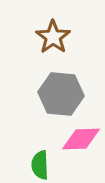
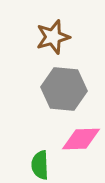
brown star: rotated 20 degrees clockwise
gray hexagon: moved 3 px right, 5 px up
